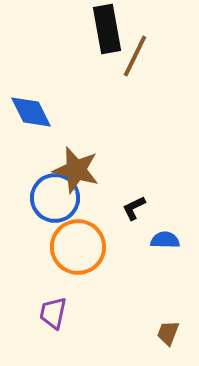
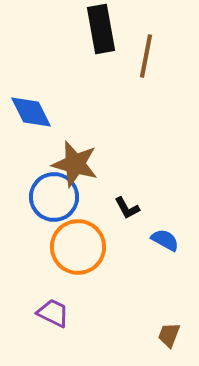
black rectangle: moved 6 px left
brown line: moved 11 px right; rotated 15 degrees counterclockwise
brown star: moved 1 px left, 6 px up
blue circle: moved 1 px left, 1 px up
black L-shape: moved 7 px left; rotated 92 degrees counterclockwise
blue semicircle: rotated 28 degrees clockwise
purple trapezoid: rotated 104 degrees clockwise
brown trapezoid: moved 1 px right, 2 px down
